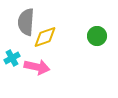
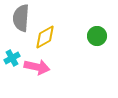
gray semicircle: moved 5 px left, 4 px up
yellow diamond: rotated 10 degrees counterclockwise
